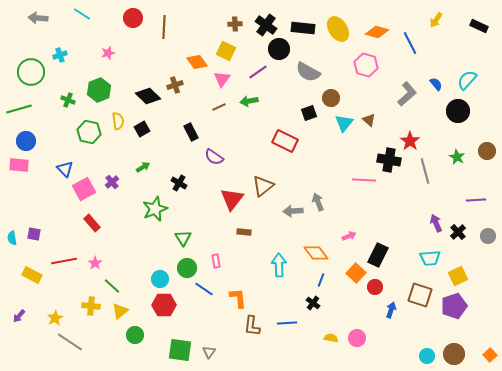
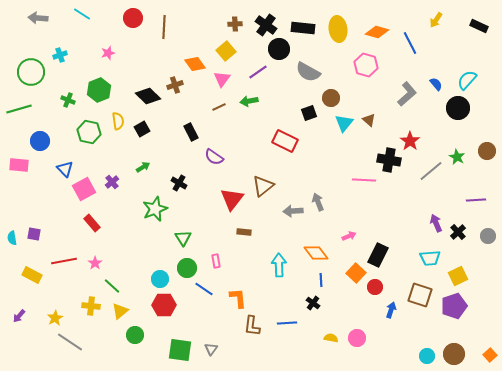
yellow ellipse at (338, 29): rotated 25 degrees clockwise
yellow square at (226, 51): rotated 24 degrees clockwise
orange diamond at (197, 62): moved 2 px left, 2 px down
black circle at (458, 111): moved 3 px up
blue circle at (26, 141): moved 14 px right
gray line at (425, 171): moved 6 px right; rotated 65 degrees clockwise
blue line at (321, 280): rotated 24 degrees counterclockwise
gray triangle at (209, 352): moved 2 px right, 3 px up
